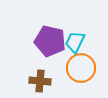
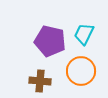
cyan trapezoid: moved 9 px right, 8 px up
orange circle: moved 3 px down
